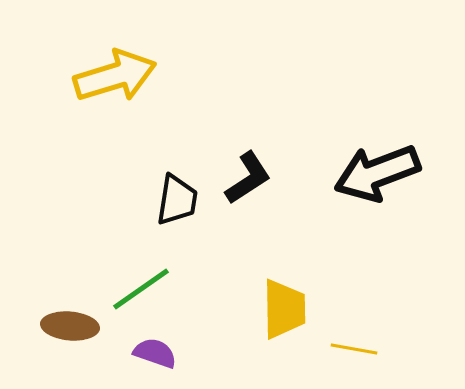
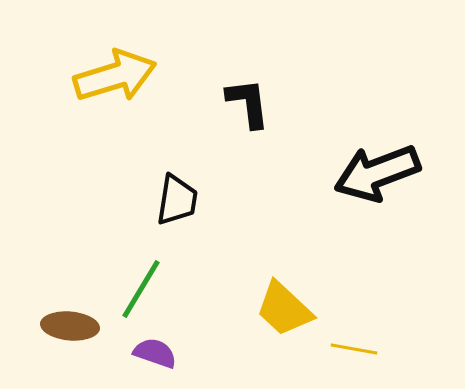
black L-shape: moved 75 px up; rotated 64 degrees counterclockwise
green line: rotated 24 degrees counterclockwise
yellow trapezoid: rotated 134 degrees clockwise
